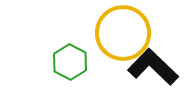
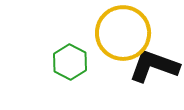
black L-shape: moved 1 px right, 1 px up; rotated 24 degrees counterclockwise
